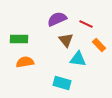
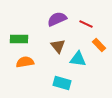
brown triangle: moved 8 px left, 6 px down
